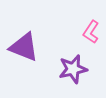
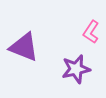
purple star: moved 3 px right
